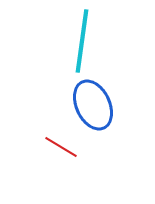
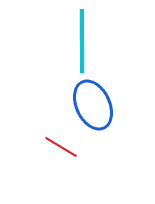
cyan line: rotated 8 degrees counterclockwise
